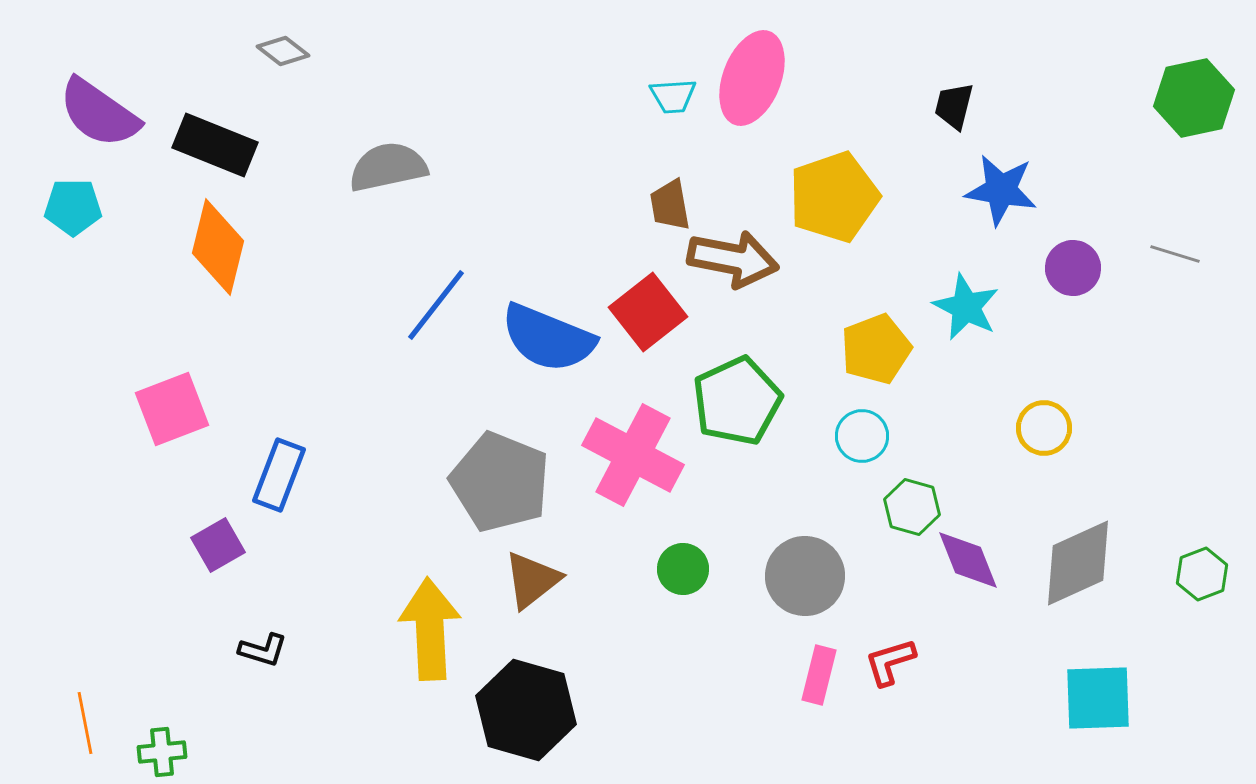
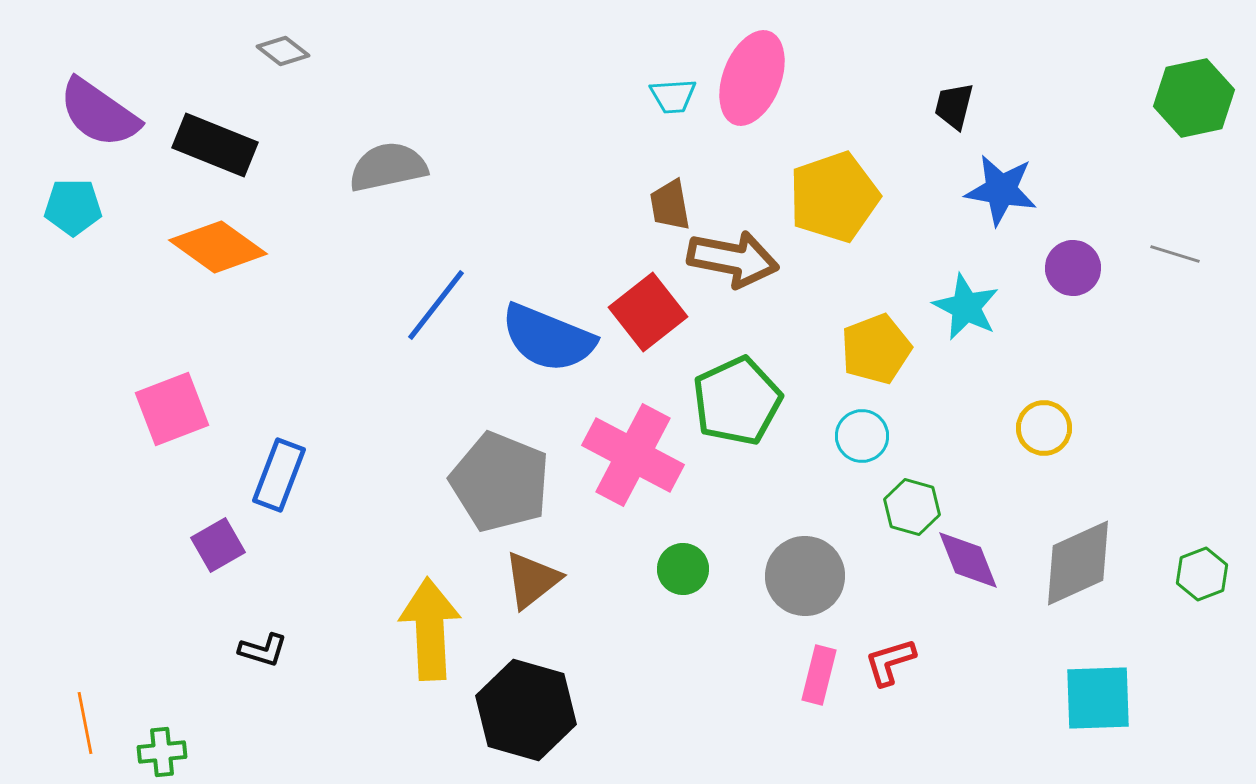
orange diamond at (218, 247): rotated 68 degrees counterclockwise
